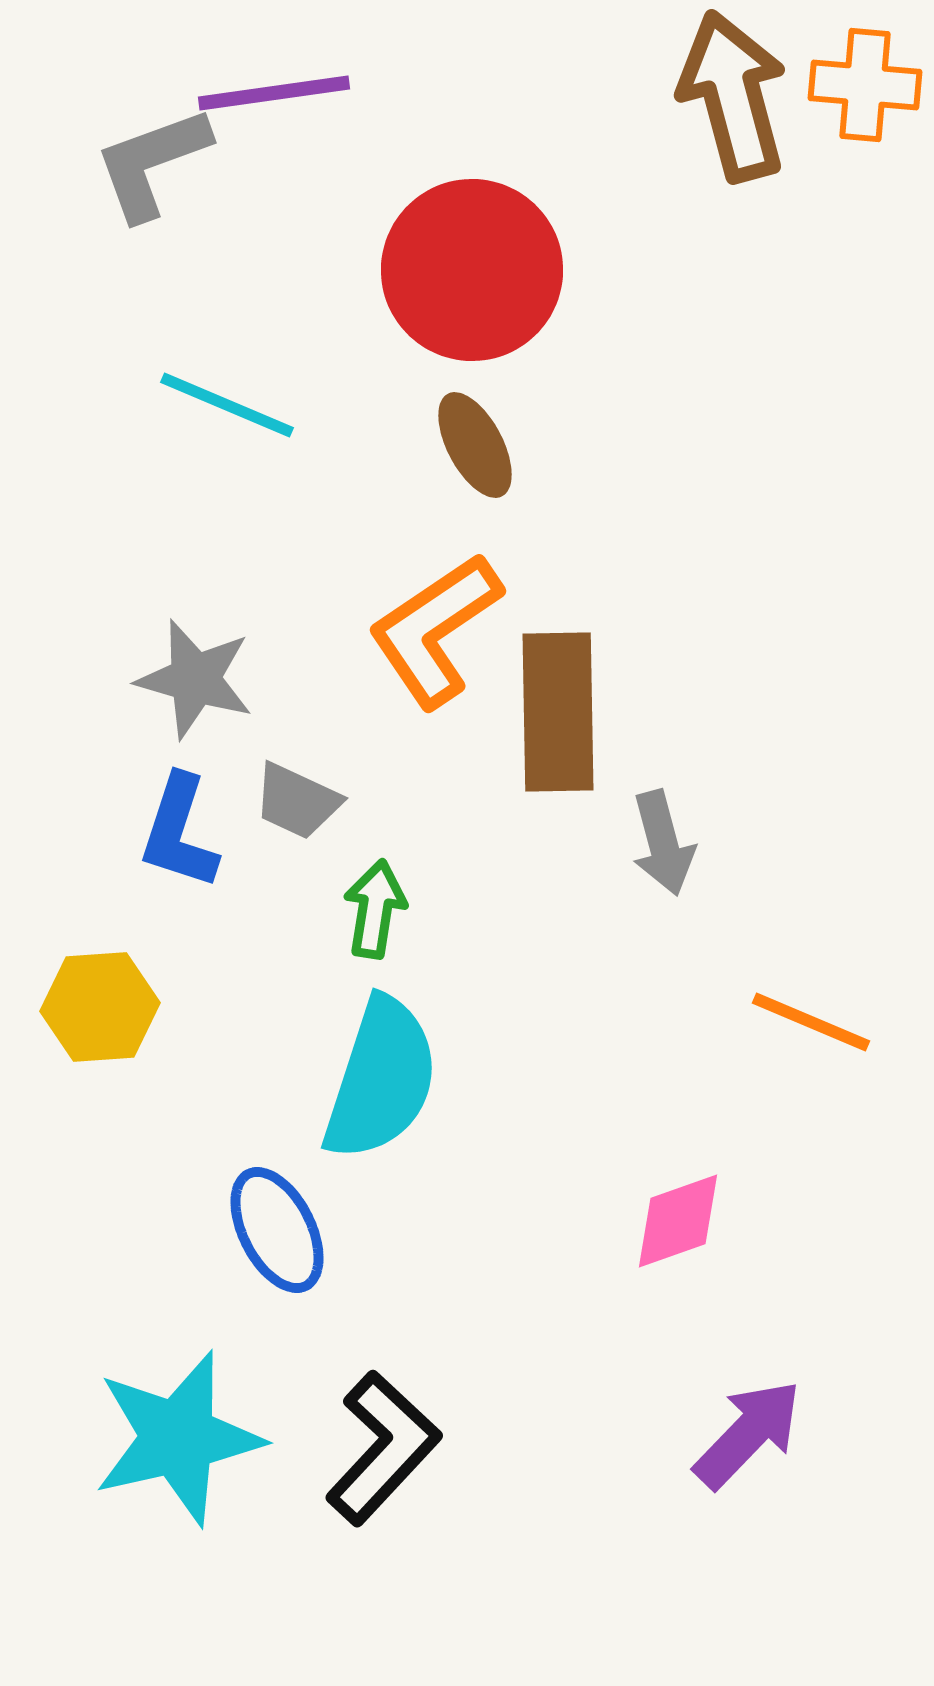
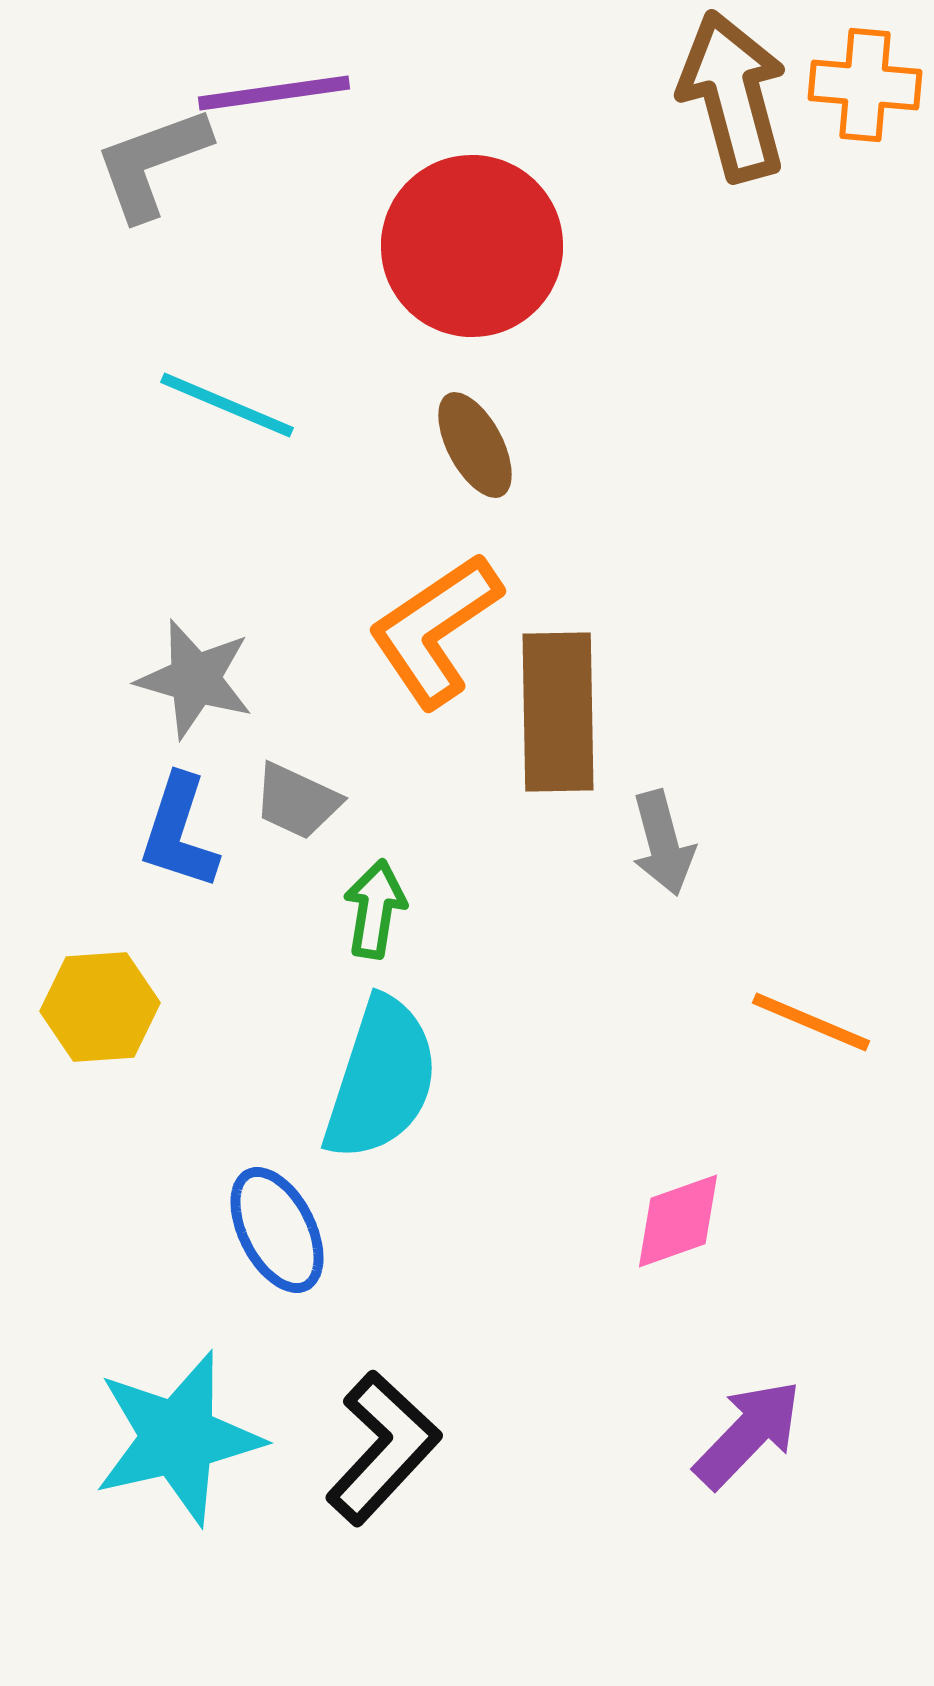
red circle: moved 24 px up
